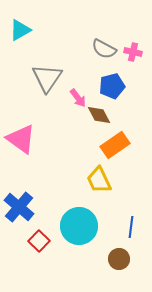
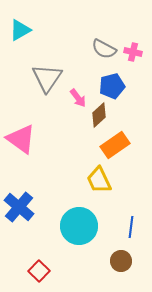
brown diamond: rotated 75 degrees clockwise
red square: moved 30 px down
brown circle: moved 2 px right, 2 px down
